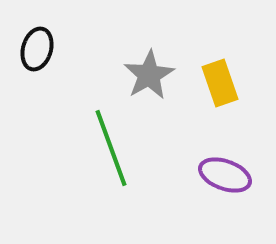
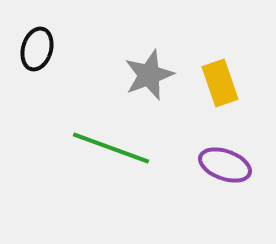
gray star: rotated 9 degrees clockwise
green line: rotated 50 degrees counterclockwise
purple ellipse: moved 10 px up
